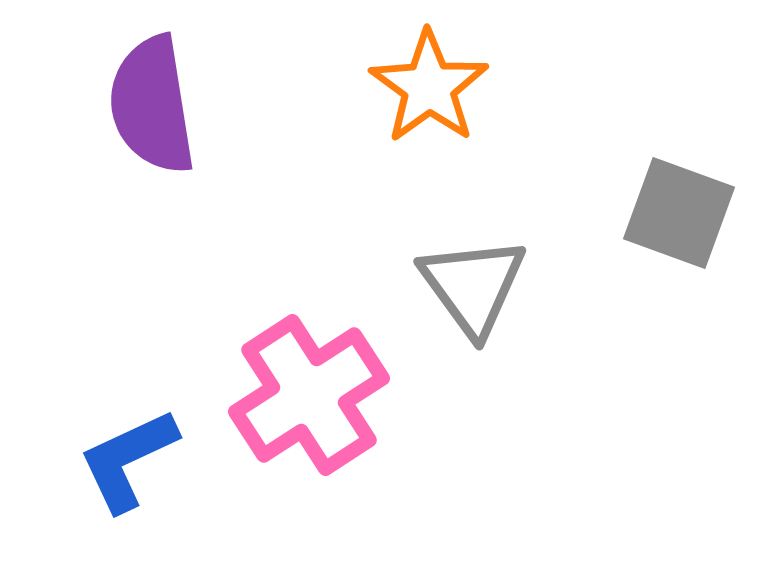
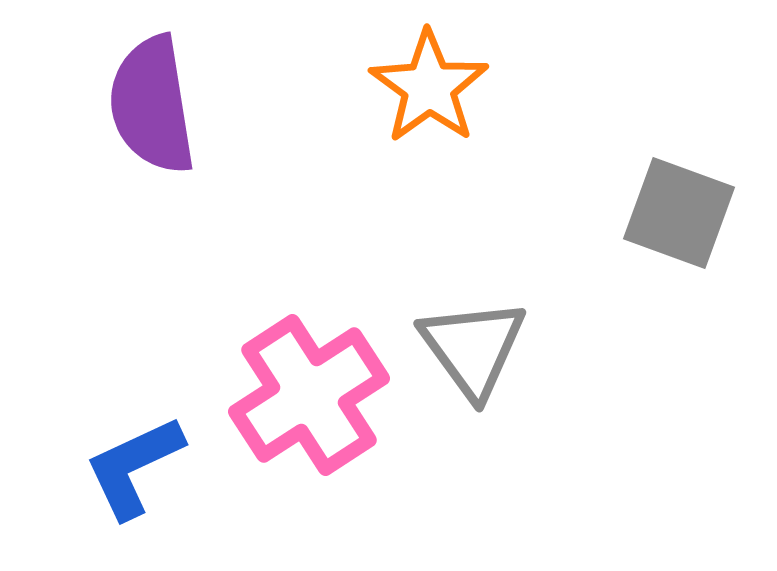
gray triangle: moved 62 px down
blue L-shape: moved 6 px right, 7 px down
